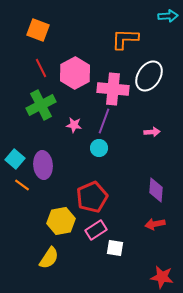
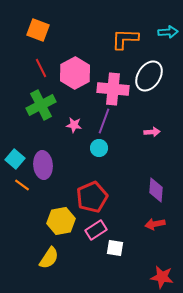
cyan arrow: moved 16 px down
